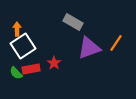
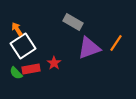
orange arrow: rotated 32 degrees counterclockwise
